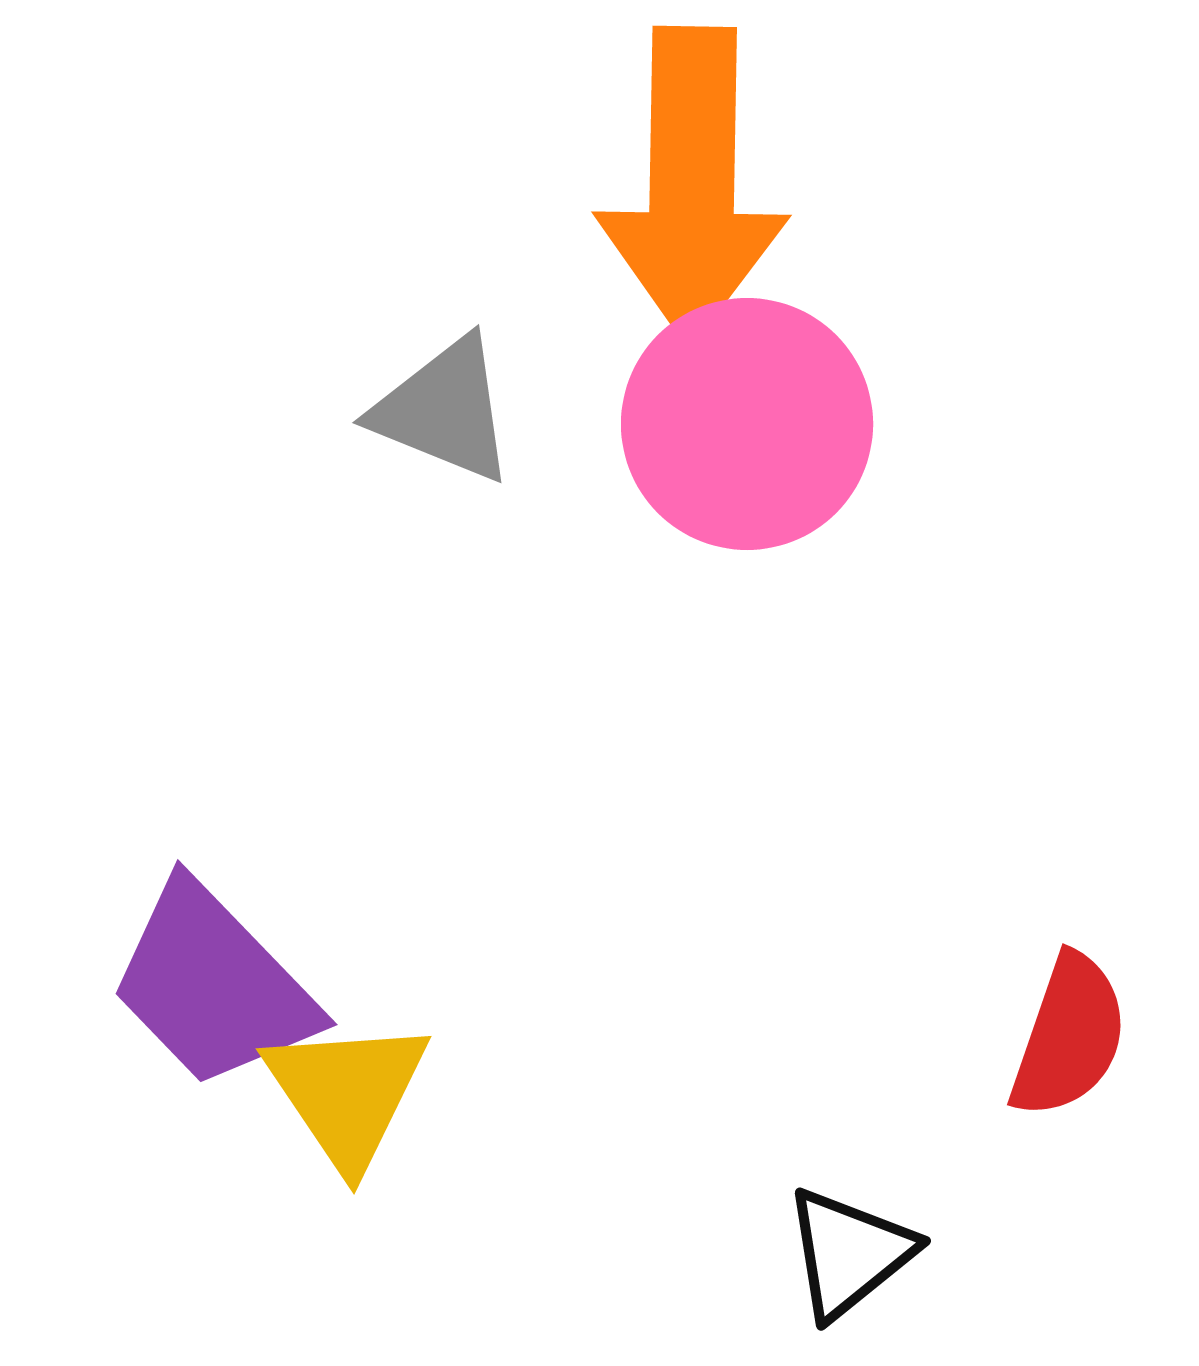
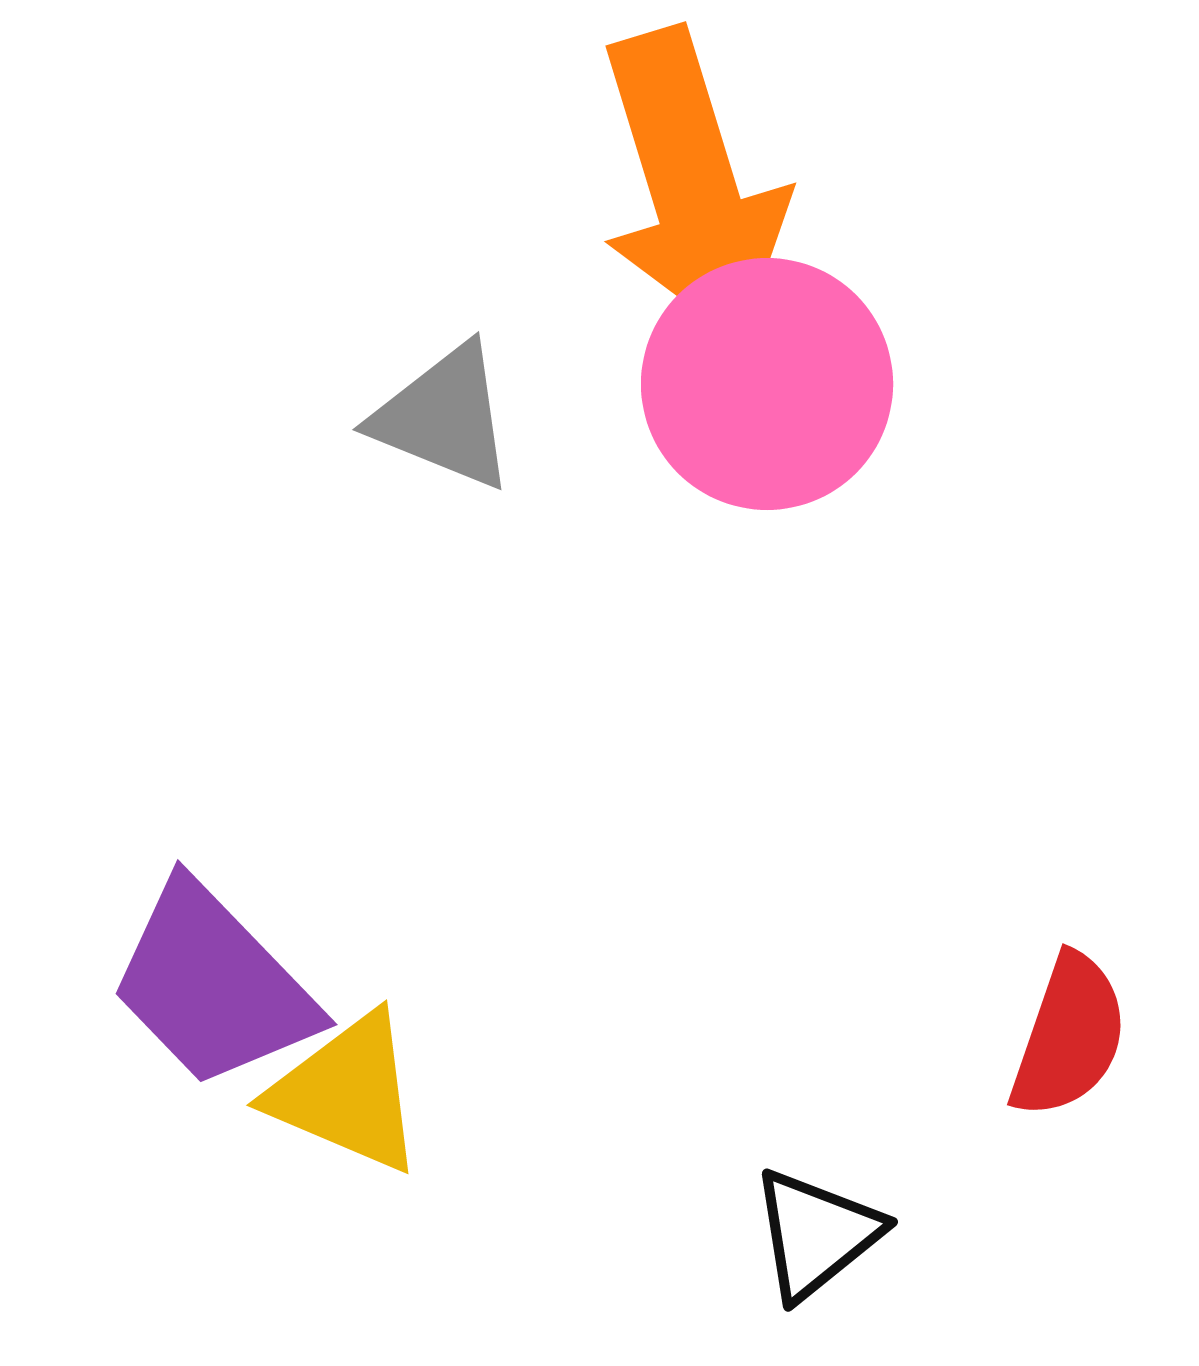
orange arrow: rotated 18 degrees counterclockwise
gray triangle: moved 7 px down
pink circle: moved 20 px right, 40 px up
yellow triangle: rotated 33 degrees counterclockwise
black triangle: moved 33 px left, 19 px up
